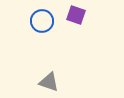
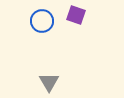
gray triangle: rotated 40 degrees clockwise
